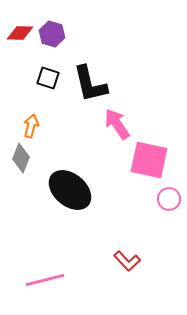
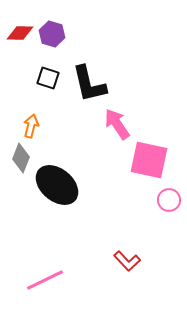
black L-shape: moved 1 px left
black ellipse: moved 13 px left, 5 px up
pink circle: moved 1 px down
pink line: rotated 12 degrees counterclockwise
